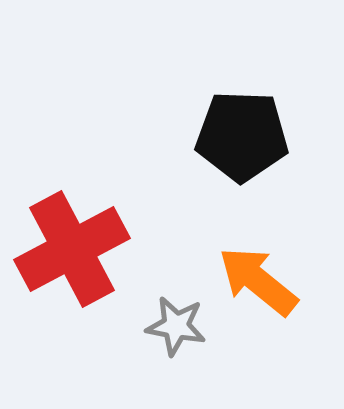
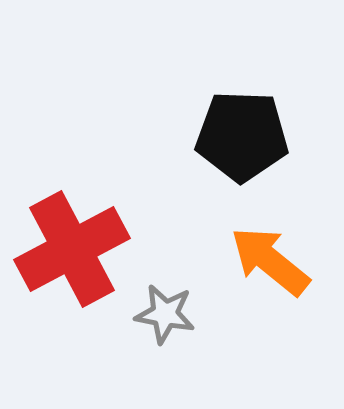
orange arrow: moved 12 px right, 20 px up
gray star: moved 11 px left, 12 px up
